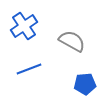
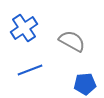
blue cross: moved 2 px down
blue line: moved 1 px right, 1 px down
